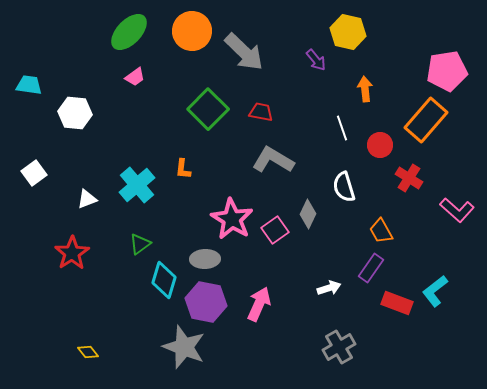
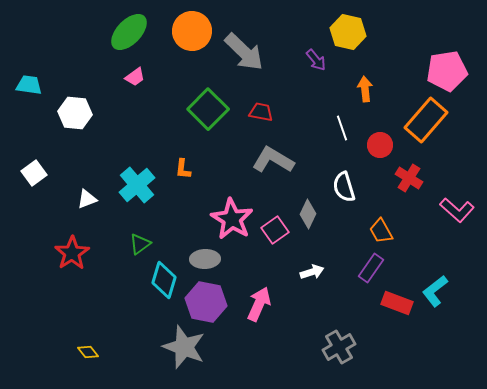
white arrow: moved 17 px left, 16 px up
